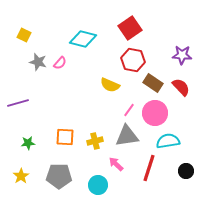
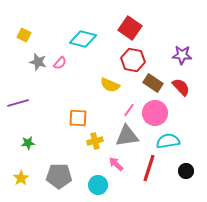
red square: rotated 20 degrees counterclockwise
orange square: moved 13 px right, 19 px up
yellow star: moved 2 px down
